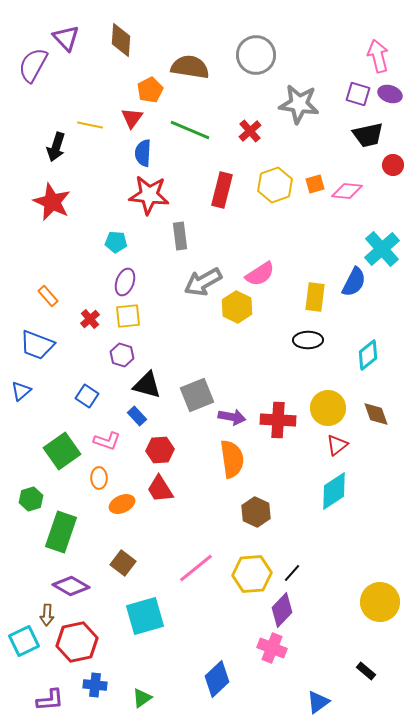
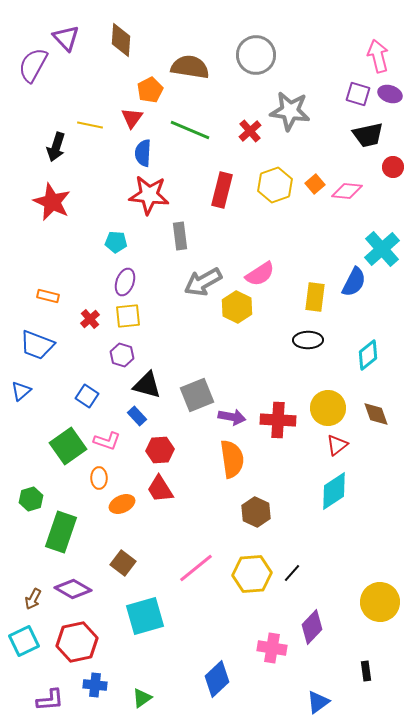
gray star at (299, 104): moved 9 px left, 7 px down
red circle at (393, 165): moved 2 px down
orange square at (315, 184): rotated 24 degrees counterclockwise
orange rectangle at (48, 296): rotated 35 degrees counterclockwise
green square at (62, 451): moved 6 px right, 5 px up
purple diamond at (71, 586): moved 2 px right, 3 px down
purple diamond at (282, 610): moved 30 px right, 17 px down
brown arrow at (47, 615): moved 14 px left, 16 px up; rotated 25 degrees clockwise
pink cross at (272, 648): rotated 12 degrees counterclockwise
black rectangle at (366, 671): rotated 42 degrees clockwise
